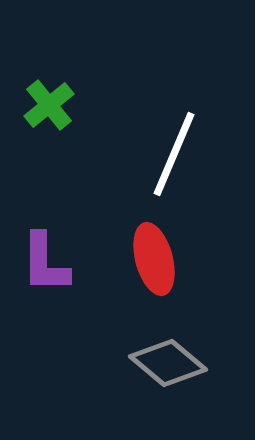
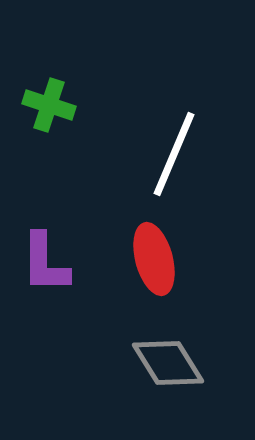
green cross: rotated 33 degrees counterclockwise
gray diamond: rotated 18 degrees clockwise
